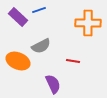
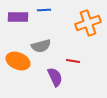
blue line: moved 5 px right; rotated 16 degrees clockwise
purple rectangle: rotated 42 degrees counterclockwise
orange cross: rotated 20 degrees counterclockwise
gray semicircle: rotated 12 degrees clockwise
purple semicircle: moved 2 px right, 7 px up
